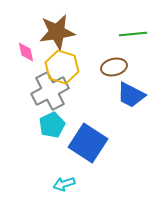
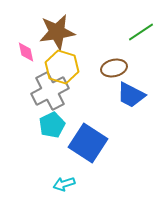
green line: moved 8 px right, 2 px up; rotated 28 degrees counterclockwise
brown ellipse: moved 1 px down
